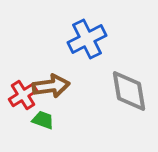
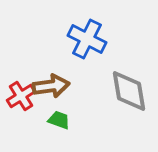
blue cross: rotated 36 degrees counterclockwise
red cross: moved 2 px left, 1 px down
green trapezoid: moved 16 px right
